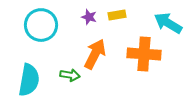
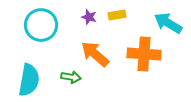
orange arrow: rotated 76 degrees counterclockwise
green arrow: moved 1 px right, 2 px down
